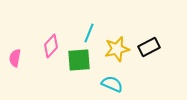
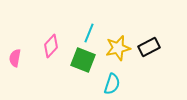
yellow star: moved 1 px right, 1 px up
green square: moved 4 px right; rotated 25 degrees clockwise
cyan semicircle: rotated 85 degrees clockwise
